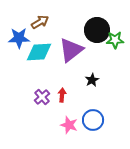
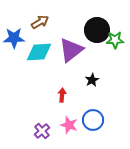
blue star: moved 5 px left
purple cross: moved 34 px down
